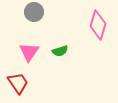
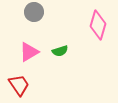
pink triangle: rotated 25 degrees clockwise
red trapezoid: moved 1 px right, 2 px down
